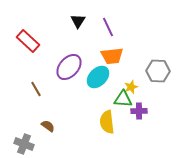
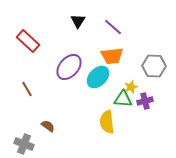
purple line: moved 5 px right; rotated 24 degrees counterclockwise
gray hexagon: moved 4 px left, 5 px up
brown line: moved 9 px left
purple cross: moved 6 px right, 10 px up; rotated 14 degrees counterclockwise
